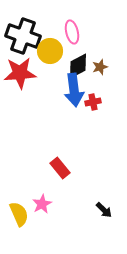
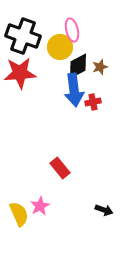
pink ellipse: moved 2 px up
yellow circle: moved 10 px right, 4 px up
pink star: moved 2 px left, 2 px down
black arrow: rotated 24 degrees counterclockwise
